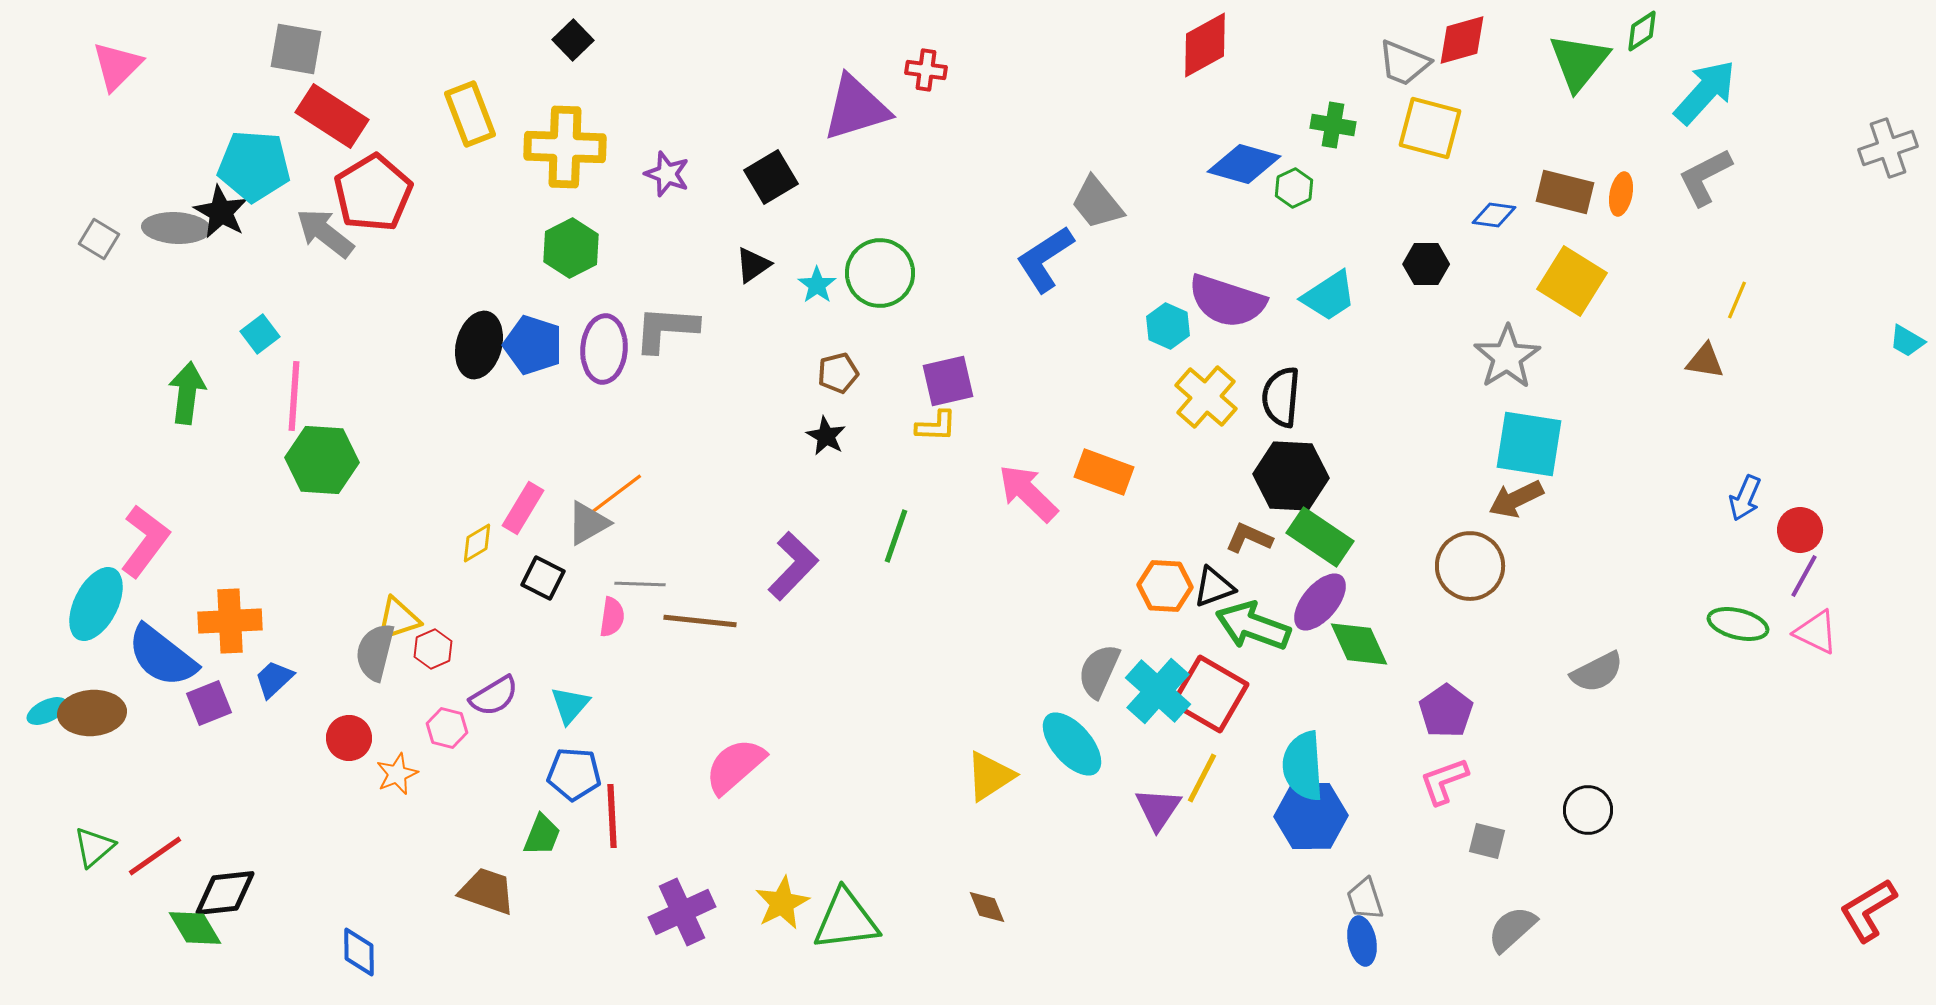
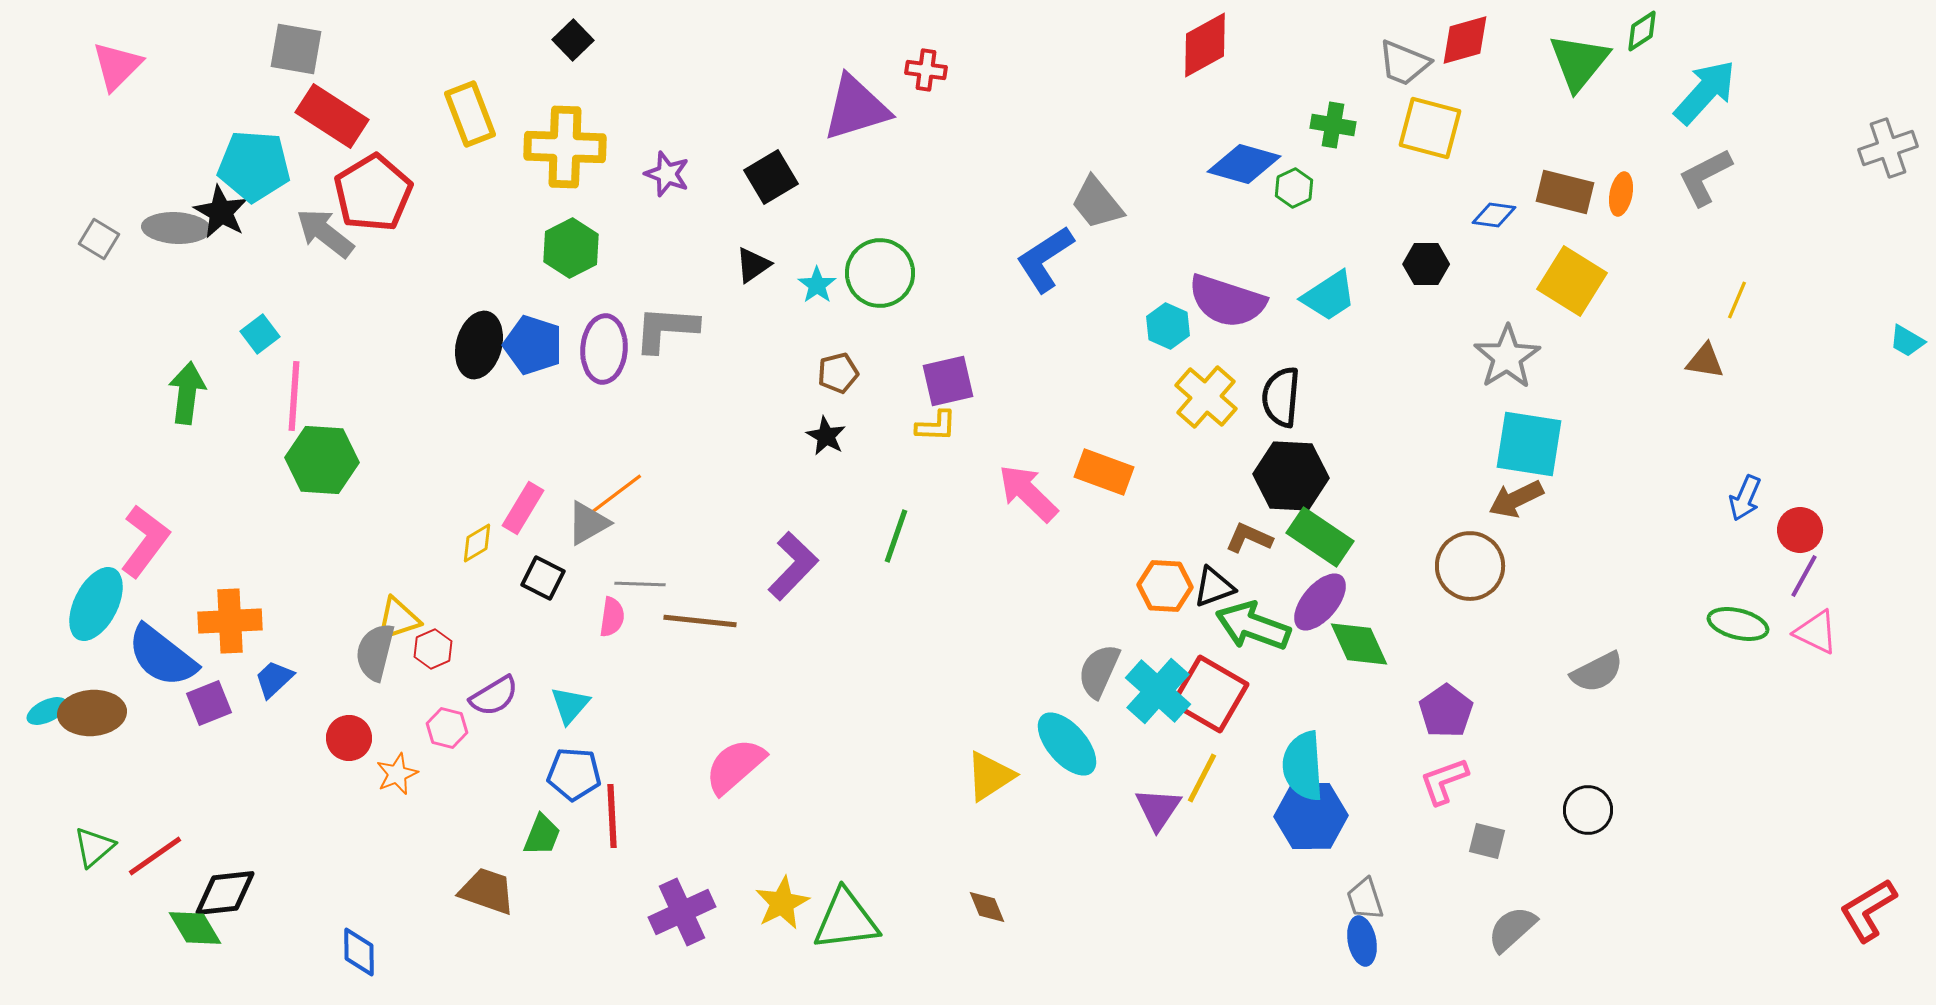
red diamond at (1462, 40): moved 3 px right
cyan ellipse at (1072, 744): moved 5 px left
